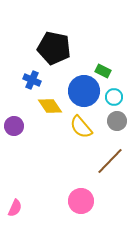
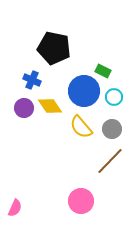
gray circle: moved 5 px left, 8 px down
purple circle: moved 10 px right, 18 px up
